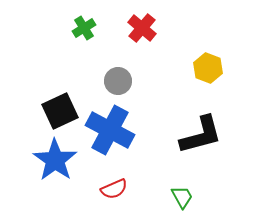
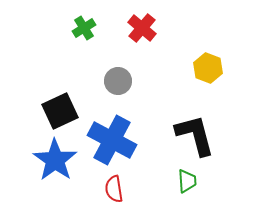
blue cross: moved 2 px right, 10 px down
black L-shape: moved 6 px left; rotated 90 degrees counterclockwise
red semicircle: rotated 104 degrees clockwise
green trapezoid: moved 5 px right, 16 px up; rotated 25 degrees clockwise
